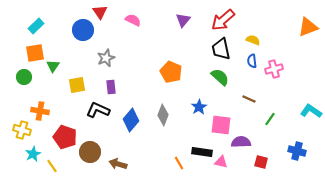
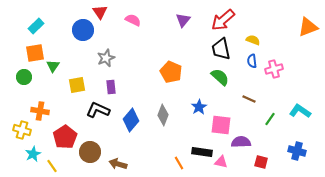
cyan L-shape: moved 11 px left
red pentagon: rotated 20 degrees clockwise
